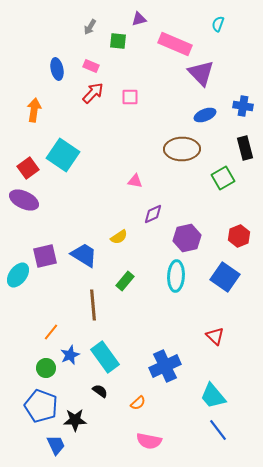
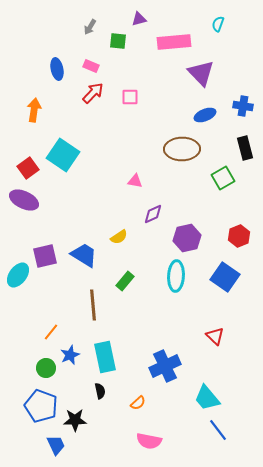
pink rectangle at (175, 44): moved 1 px left, 2 px up; rotated 28 degrees counterclockwise
cyan rectangle at (105, 357): rotated 24 degrees clockwise
black semicircle at (100, 391): rotated 42 degrees clockwise
cyan trapezoid at (213, 396): moved 6 px left, 2 px down
